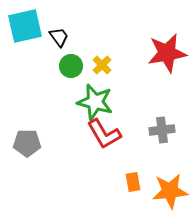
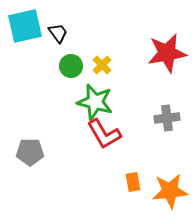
black trapezoid: moved 1 px left, 4 px up
gray cross: moved 5 px right, 12 px up
gray pentagon: moved 3 px right, 9 px down
